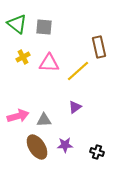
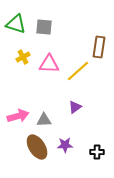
green triangle: moved 1 px left; rotated 20 degrees counterclockwise
brown rectangle: rotated 20 degrees clockwise
pink triangle: moved 1 px down
black cross: rotated 16 degrees counterclockwise
